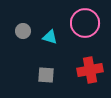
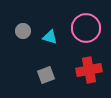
pink circle: moved 1 px right, 5 px down
red cross: moved 1 px left
gray square: rotated 24 degrees counterclockwise
